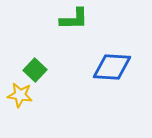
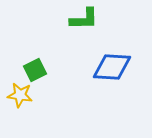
green L-shape: moved 10 px right
green square: rotated 20 degrees clockwise
